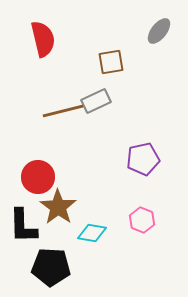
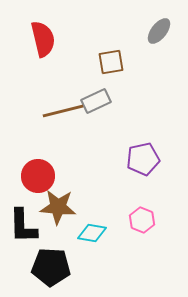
red circle: moved 1 px up
brown star: rotated 30 degrees counterclockwise
